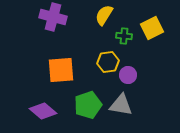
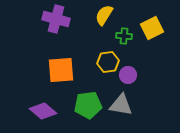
purple cross: moved 3 px right, 2 px down
green pentagon: rotated 12 degrees clockwise
